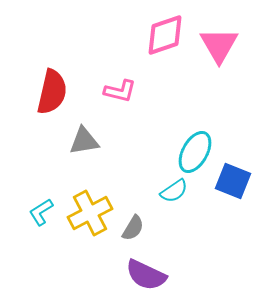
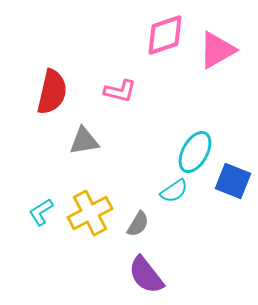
pink triangle: moved 2 px left, 5 px down; rotated 30 degrees clockwise
gray semicircle: moved 5 px right, 4 px up
purple semicircle: rotated 27 degrees clockwise
